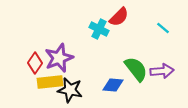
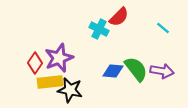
purple arrow: rotated 15 degrees clockwise
blue diamond: moved 14 px up
